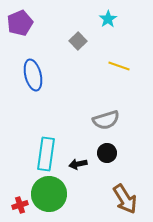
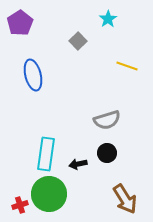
purple pentagon: rotated 10 degrees counterclockwise
yellow line: moved 8 px right
gray semicircle: moved 1 px right
